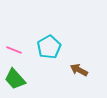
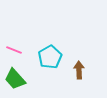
cyan pentagon: moved 1 px right, 10 px down
brown arrow: rotated 60 degrees clockwise
